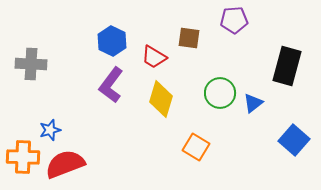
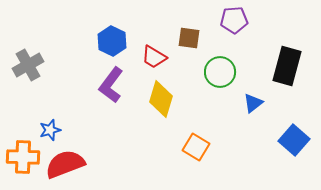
gray cross: moved 3 px left, 1 px down; rotated 32 degrees counterclockwise
green circle: moved 21 px up
